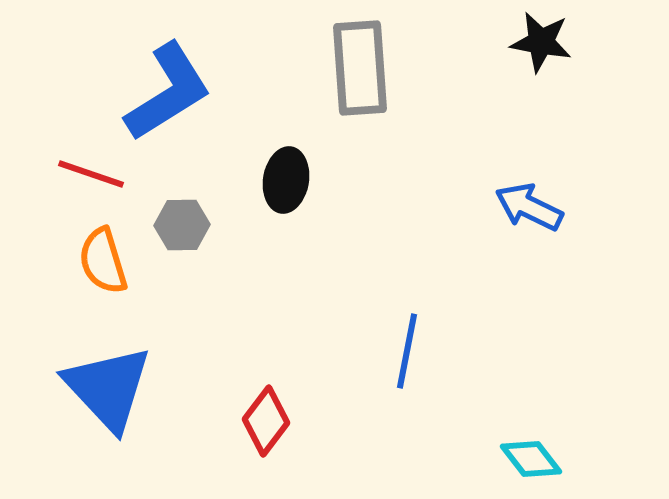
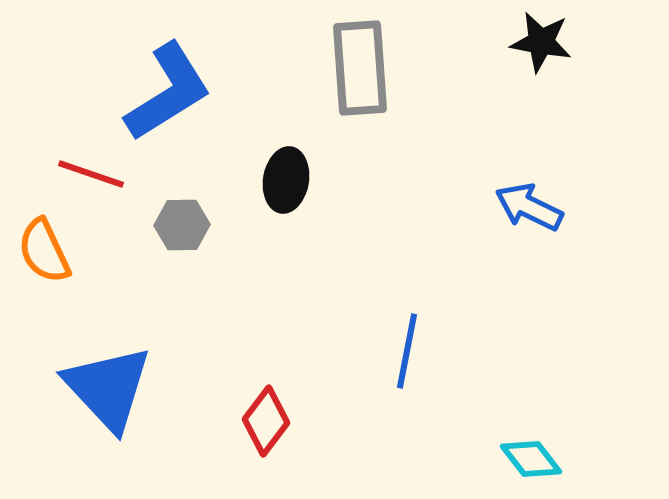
orange semicircle: moved 59 px left, 10 px up; rotated 8 degrees counterclockwise
